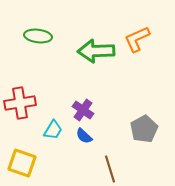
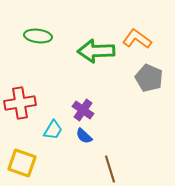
orange L-shape: rotated 60 degrees clockwise
gray pentagon: moved 5 px right, 51 px up; rotated 20 degrees counterclockwise
